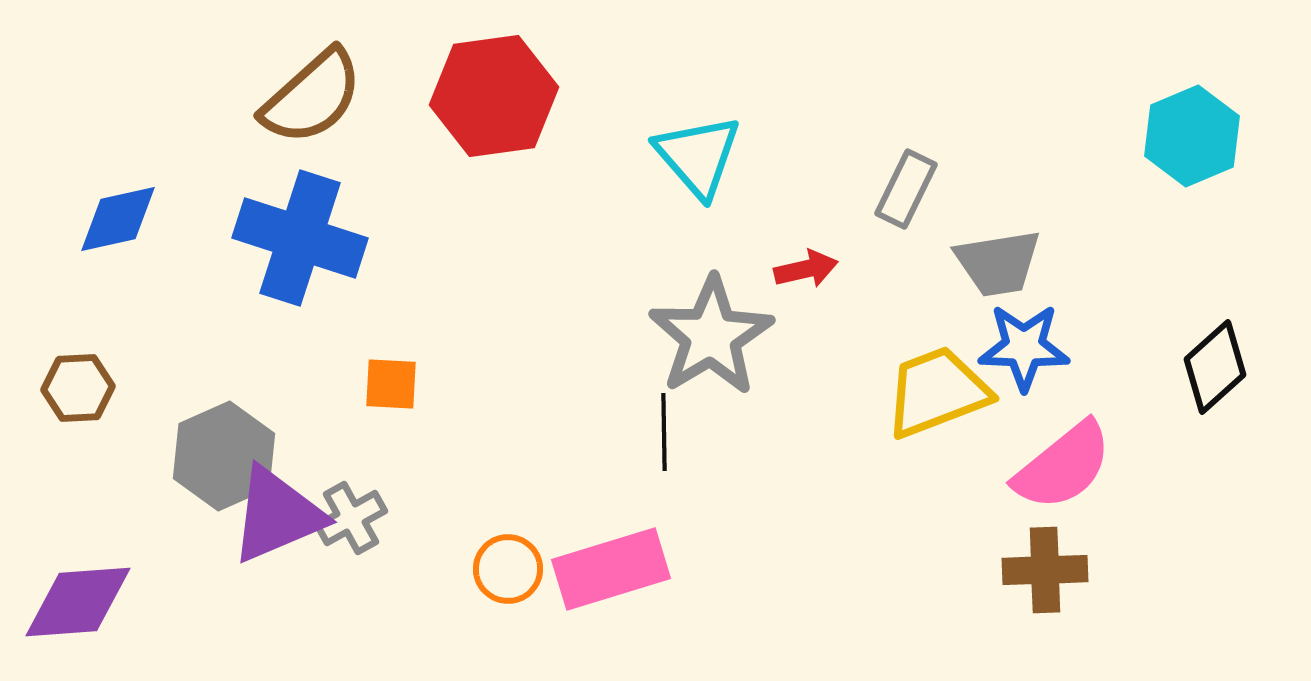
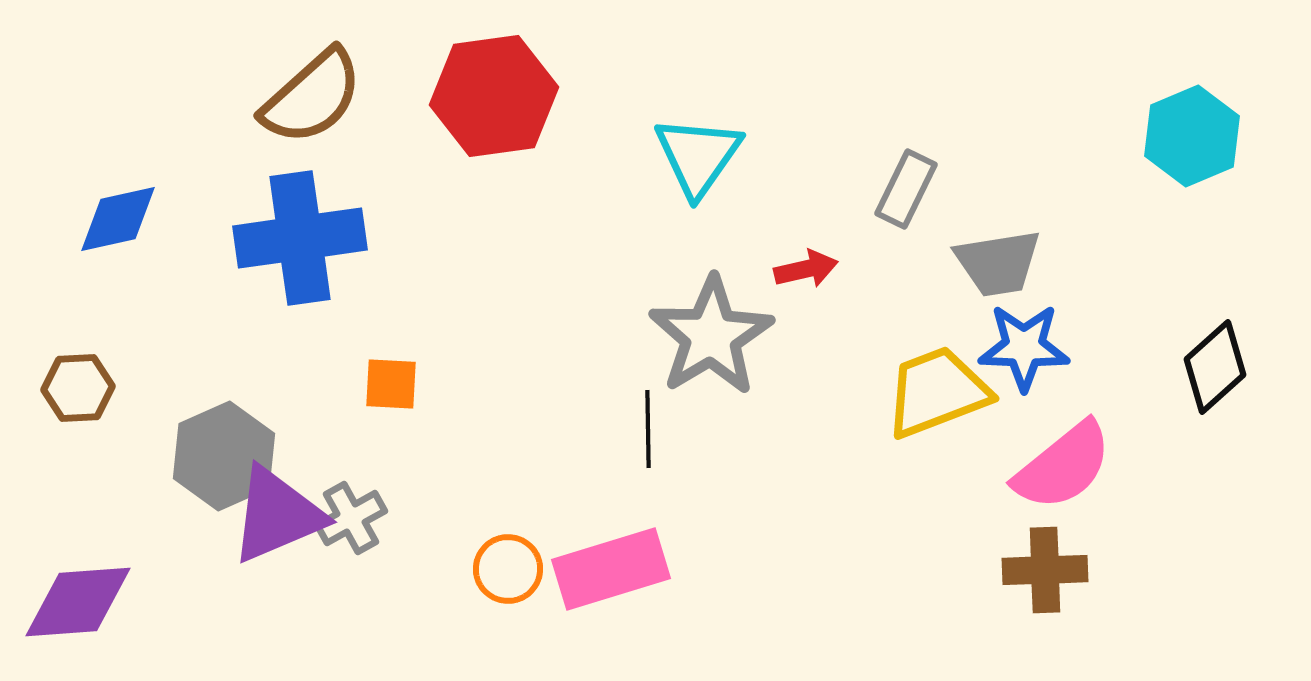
cyan triangle: rotated 16 degrees clockwise
blue cross: rotated 26 degrees counterclockwise
black line: moved 16 px left, 3 px up
